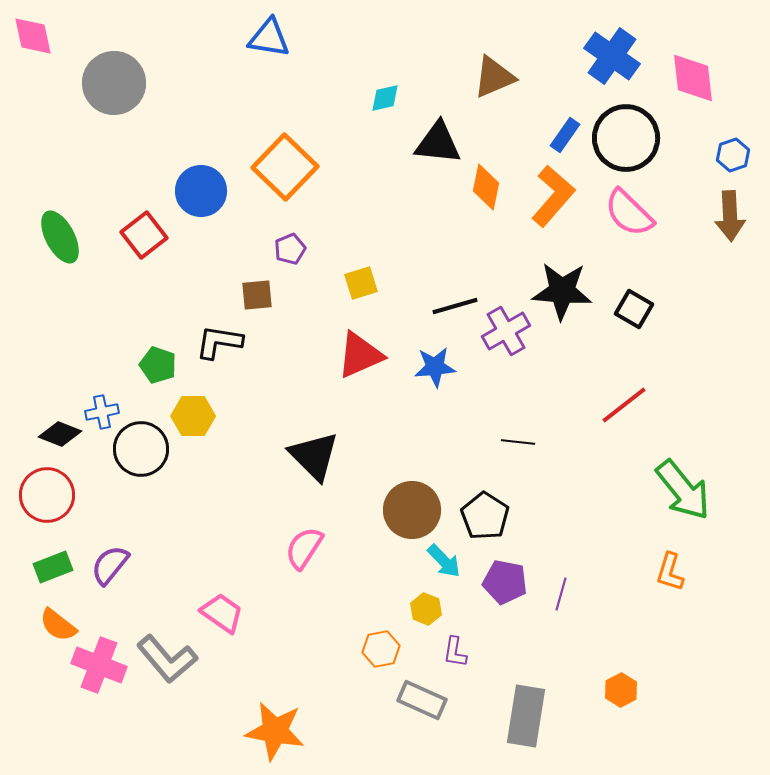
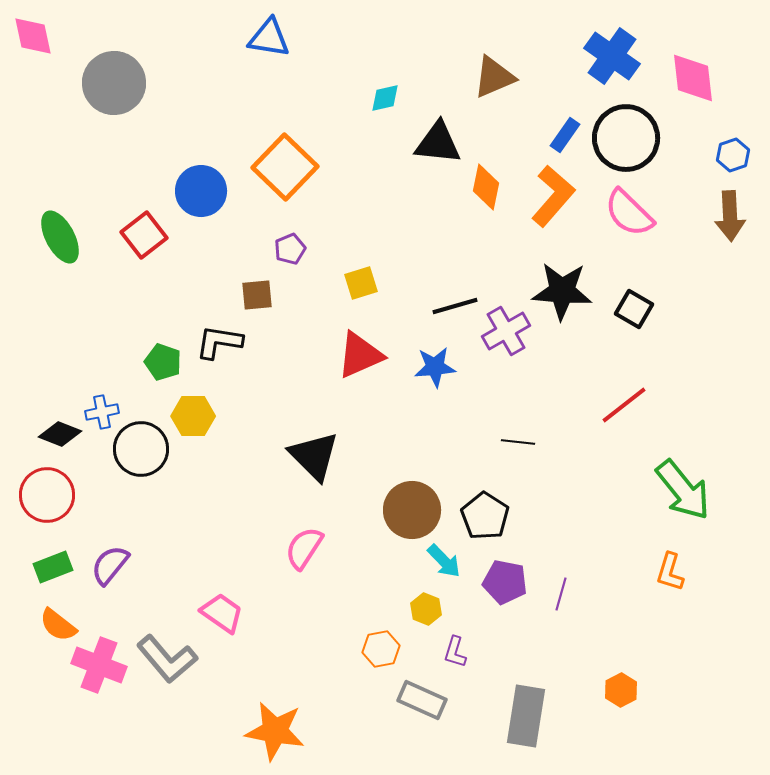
green pentagon at (158, 365): moved 5 px right, 3 px up
purple L-shape at (455, 652): rotated 8 degrees clockwise
